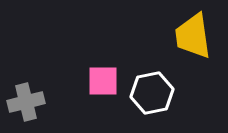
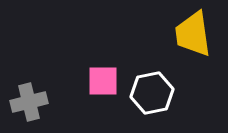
yellow trapezoid: moved 2 px up
gray cross: moved 3 px right
